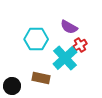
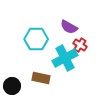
red cross: rotated 24 degrees counterclockwise
cyan cross: rotated 15 degrees clockwise
